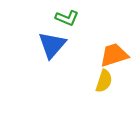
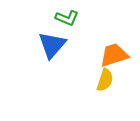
yellow semicircle: moved 1 px right, 1 px up
